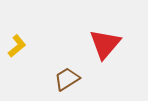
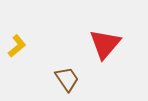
brown trapezoid: rotated 88 degrees clockwise
